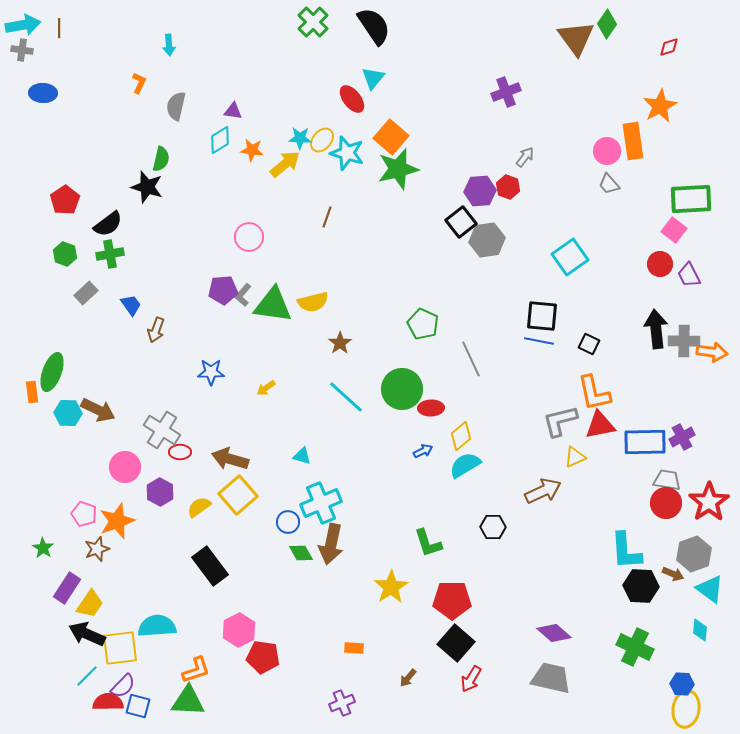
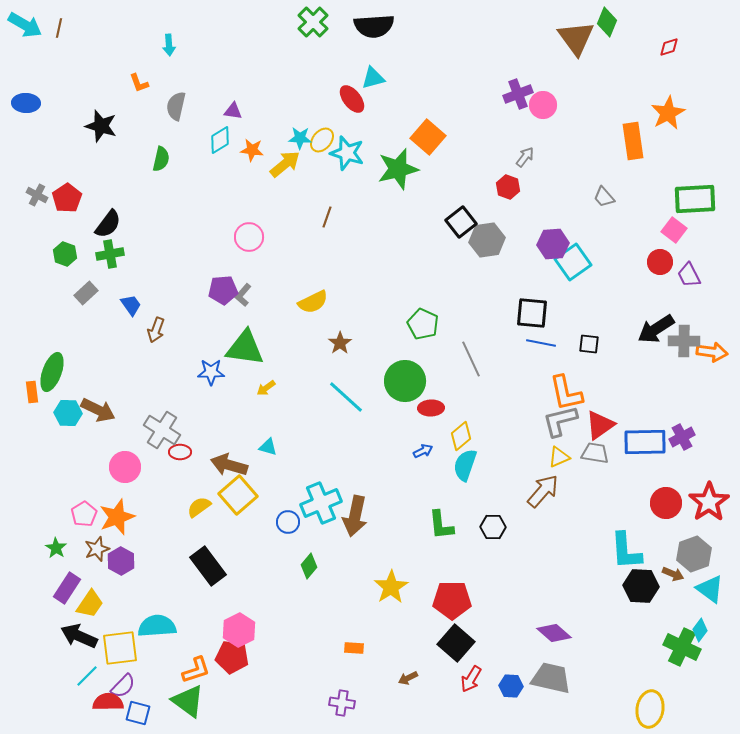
green diamond at (607, 24): moved 2 px up; rotated 12 degrees counterclockwise
cyan arrow at (23, 25): moved 2 px right; rotated 40 degrees clockwise
black semicircle at (374, 26): rotated 120 degrees clockwise
brown line at (59, 28): rotated 12 degrees clockwise
gray cross at (22, 50): moved 15 px right, 145 px down; rotated 20 degrees clockwise
cyan triangle at (373, 78): rotated 35 degrees clockwise
orange L-shape at (139, 83): rotated 135 degrees clockwise
purple cross at (506, 92): moved 12 px right, 2 px down
blue ellipse at (43, 93): moved 17 px left, 10 px down
orange star at (660, 106): moved 8 px right, 7 px down
orange square at (391, 137): moved 37 px right
pink circle at (607, 151): moved 64 px left, 46 px up
gray trapezoid at (609, 184): moved 5 px left, 13 px down
black star at (147, 187): moved 46 px left, 61 px up
purple hexagon at (480, 191): moved 73 px right, 53 px down
green rectangle at (691, 199): moved 4 px right
red pentagon at (65, 200): moved 2 px right, 2 px up
black semicircle at (108, 224): rotated 16 degrees counterclockwise
cyan square at (570, 257): moved 3 px right, 5 px down
red circle at (660, 264): moved 2 px up
yellow semicircle at (313, 302): rotated 12 degrees counterclockwise
green triangle at (273, 305): moved 28 px left, 43 px down
black square at (542, 316): moved 10 px left, 3 px up
black arrow at (656, 329): rotated 117 degrees counterclockwise
blue line at (539, 341): moved 2 px right, 2 px down
black square at (589, 344): rotated 20 degrees counterclockwise
green circle at (402, 389): moved 3 px right, 8 px up
orange L-shape at (594, 393): moved 28 px left
red triangle at (600, 425): rotated 24 degrees counterclockwise
cyan triangle at (302, 456): moved 34 px left, 9 px up
yellow triangle at (575, 457): moved 16 px left
brown arrow at (230, 459): moved 1 px left, 6 px down
cyan semicircle at (465, 465): rotated 40 degrees counterclockwise
gray trapezoid at (667, 480): moved 72 px left, 27 px up
brown arrow at (543, 491): rotated 24 degrees counterclockwise
purple hexagon at (160, 492): moved 39 px left, 69 px down
pink pentagon at (84, 514): rotated 20 degrees clockwise
orange star at (117, 521): moved 4 px up
green L-shape at (428, 543): moved 13 px right, 18 px up; rotated 12 degrees clockwise
brown arrow at (331, 544): moved 24 px right, 28 px up
green star at (43, 548): moved 13 px right
green diamond at (301, 553): moved 8 px right, 13 px down; rotated 70 degrees clockwise
black rectangle at (210, 566): moved 2 px left
cyan diamond at (700, 630): rotated 30 degrees clockwise
black arrow at (87, 634): moved 8 px left, 2 px down
green cross at (635, 647): moved 47 px right
red pentagon at (263, 657): moved 31 px left
brown arrow at (408, 678): rotated 24 degrees clockwise
blue hexagon at (682, 684): moved 171 px left, 2 px down
green triangle at (188, 701): rotated 33 degrees clockwise
purple cross at (342, 703): rotated 30 degrees clockwise
blue square at (138, 706): moved 7 px down
yellow ellipse at (686, 709): moved 36 px left
